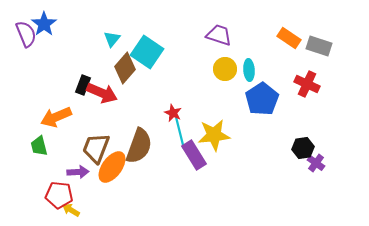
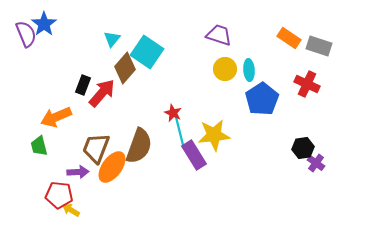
red arrow: rotated 72 degrees counterclockwise
